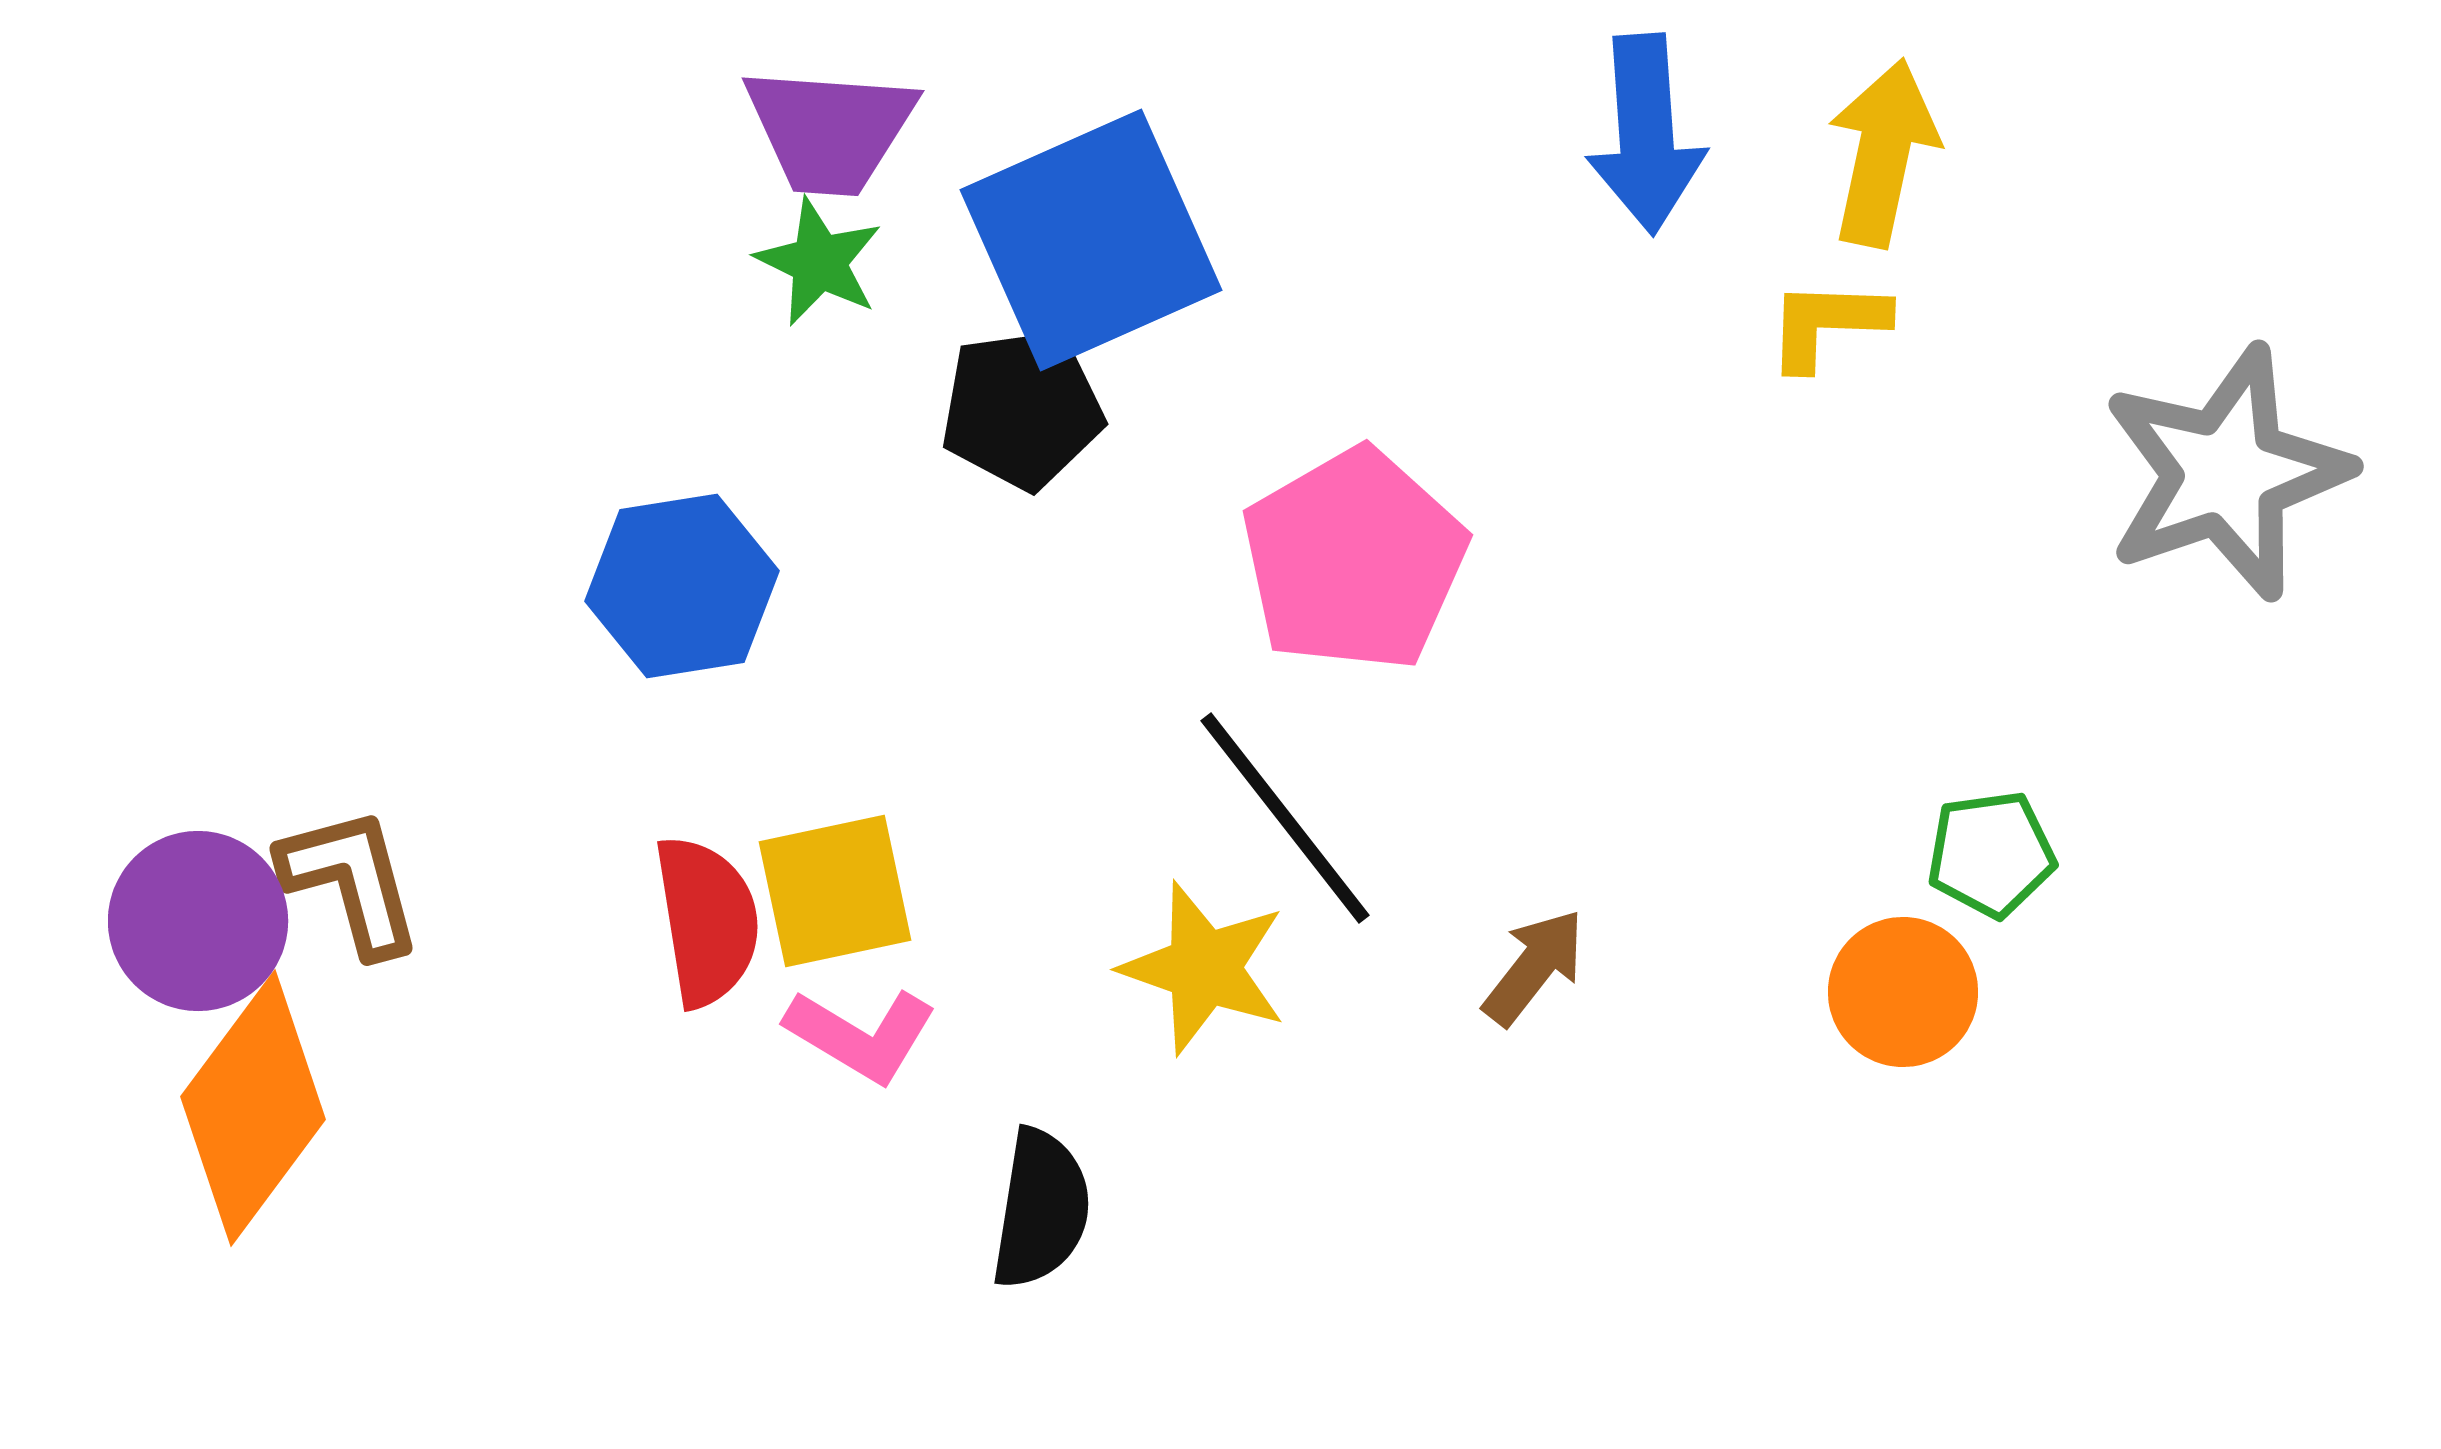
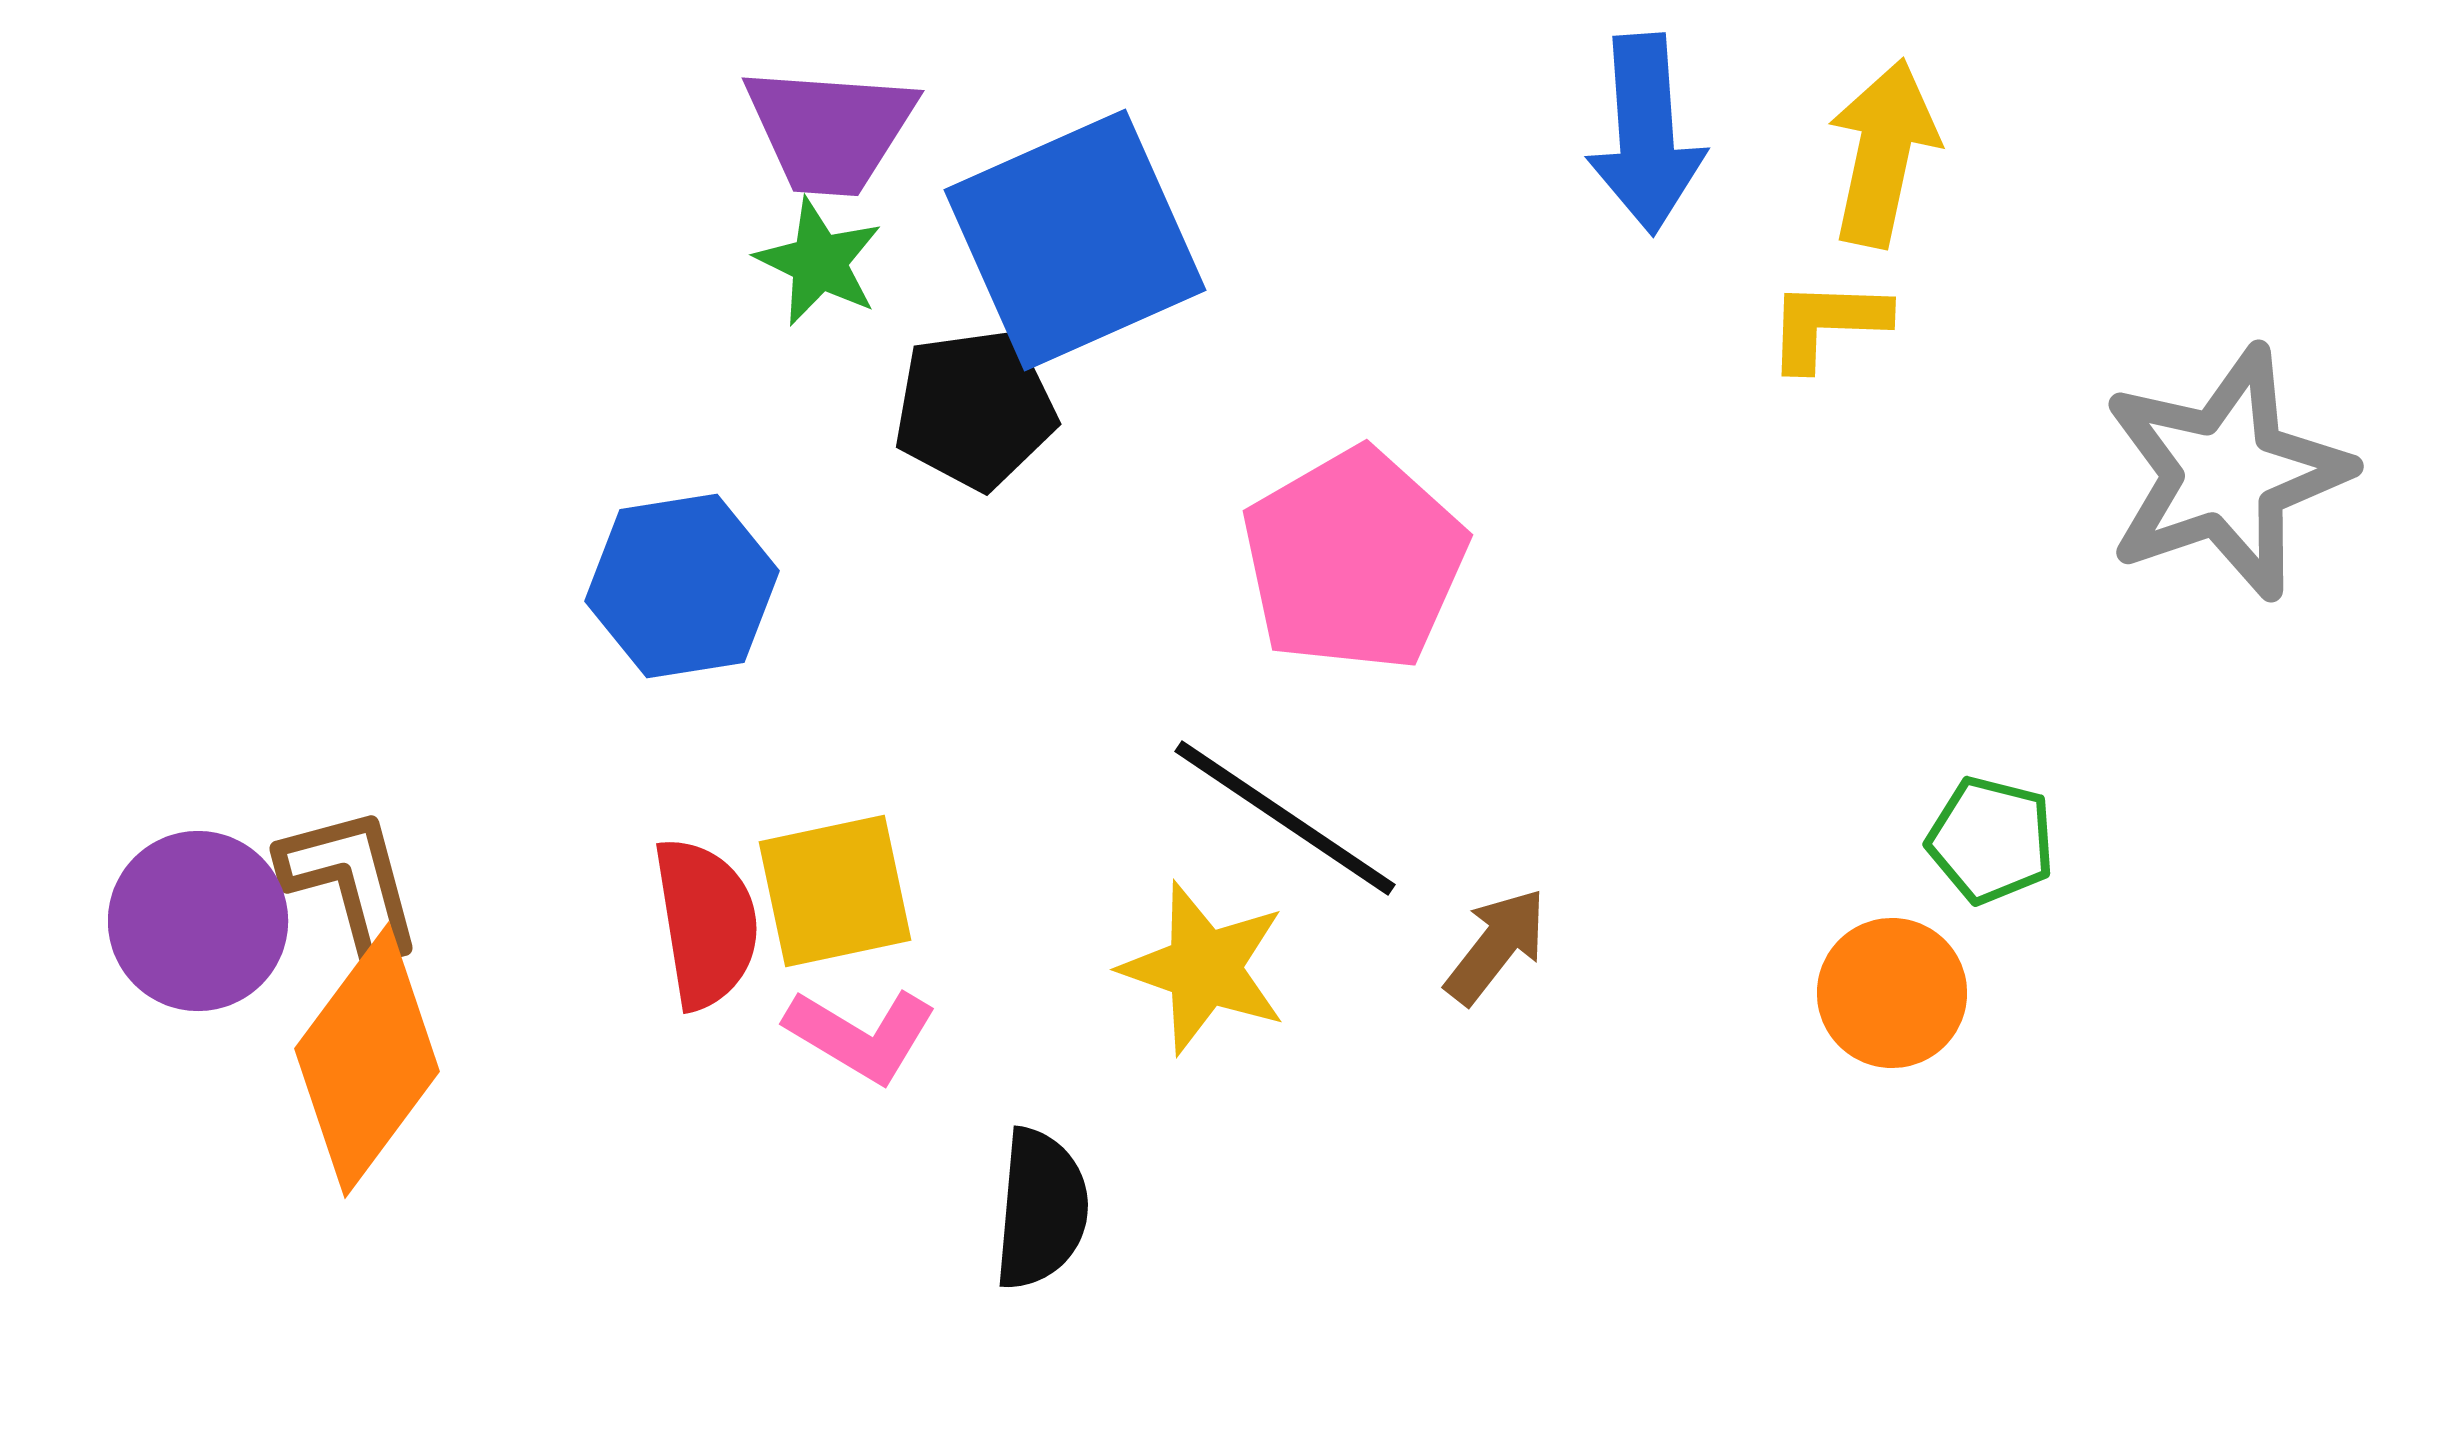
blue square: moved 16 px left
black pentagon: moved 47 px left
black line: rotated 18 degrees counterclockwise
green pentagon: moved 14 px up; rotated 22 degrees clockwise
red semicircle: moved 1 px left, 2 px down
brown arrow: moved 38 px left, 21 px up
orange circle: moved 11 px left, 1 px down
orange diamond: moved 114 px right, 48 px up
black semicircle: rotated 4 degrees counterclockwise
